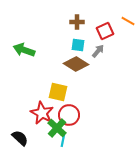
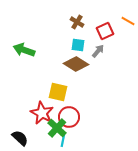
brown cross: rotated 32 degrees clockwise
red circle: moved 2 px down
